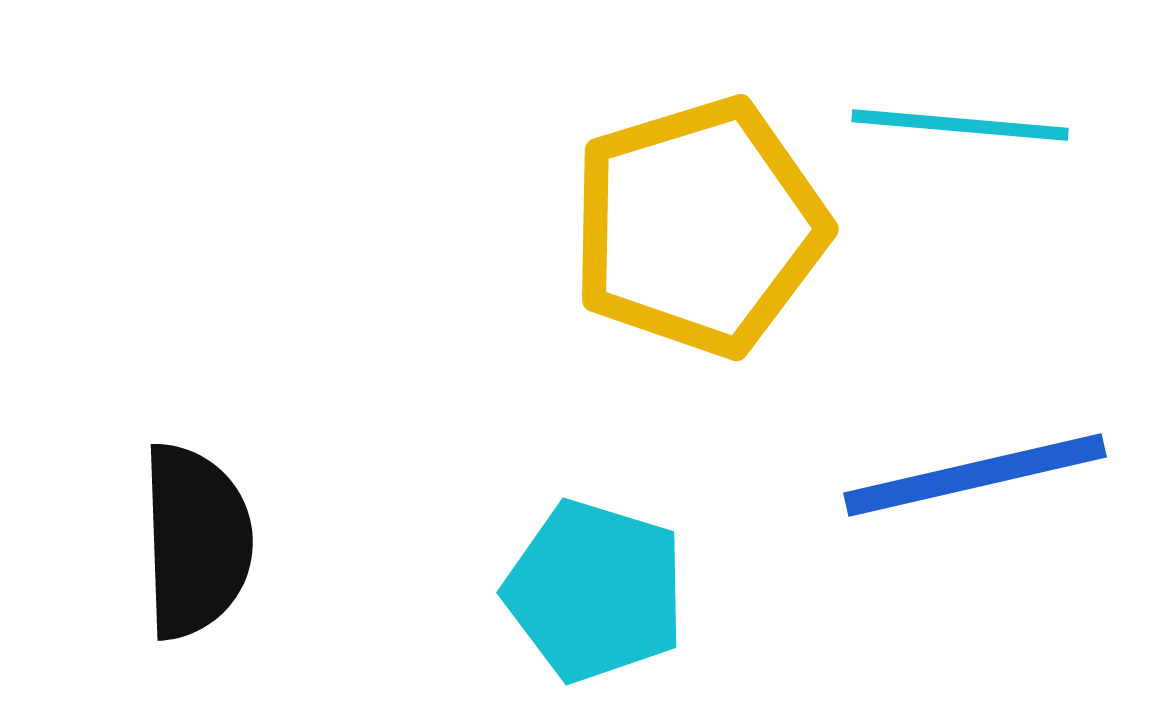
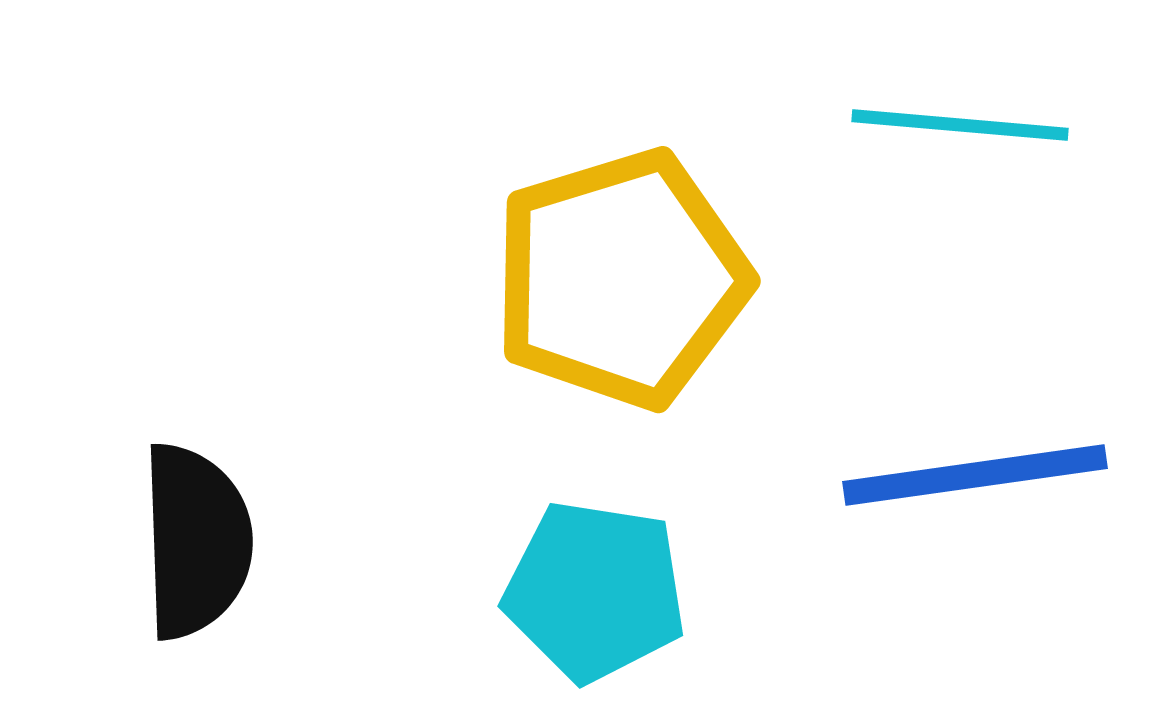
yellow pentagon: moved 78 px left, 52 px down
blue line: rotated 5 degrees clockwise
cyan pentagon: rotated 8 degrees counterclockwise
